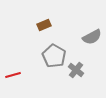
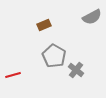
gray semicircle: moved 20 px up
